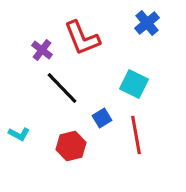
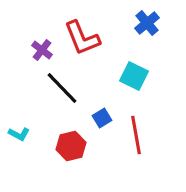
cyan square: moved 8 px up
